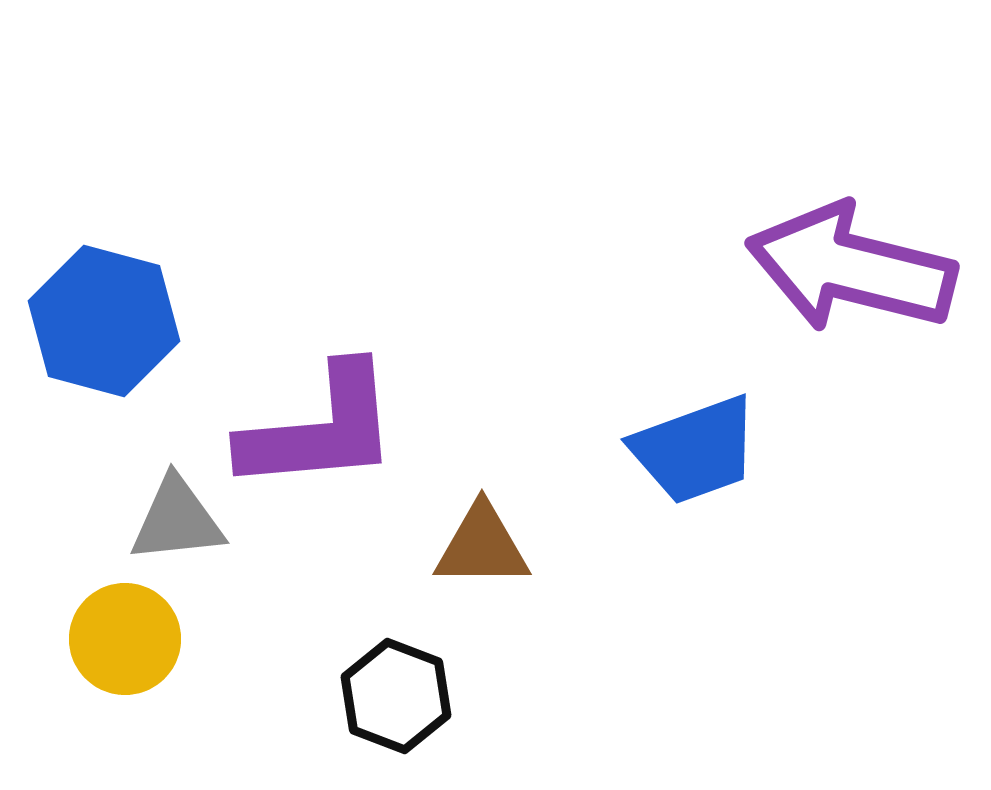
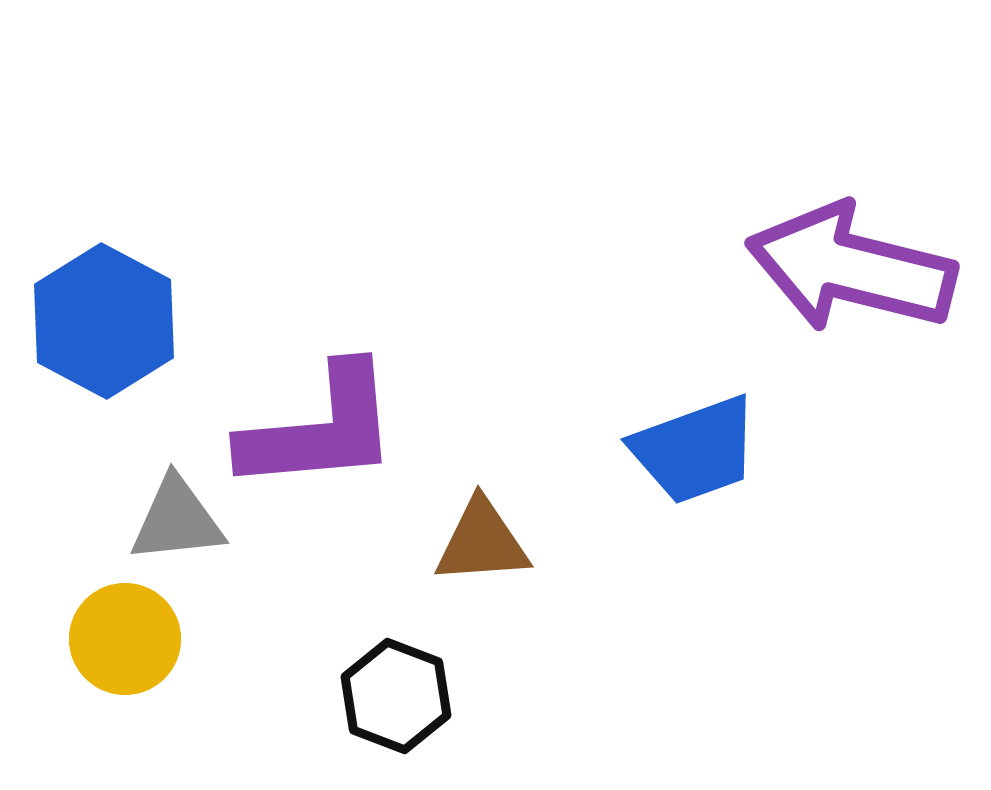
blue hexagon: rotated 13 degrees clockwise
brown triangle: moved 4 px up; rotated 4 degrees counterclockwise
